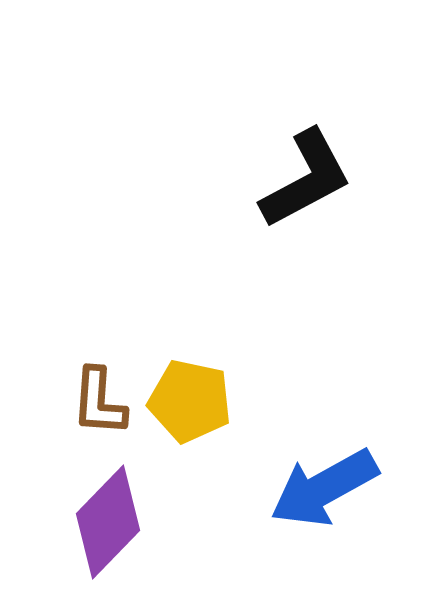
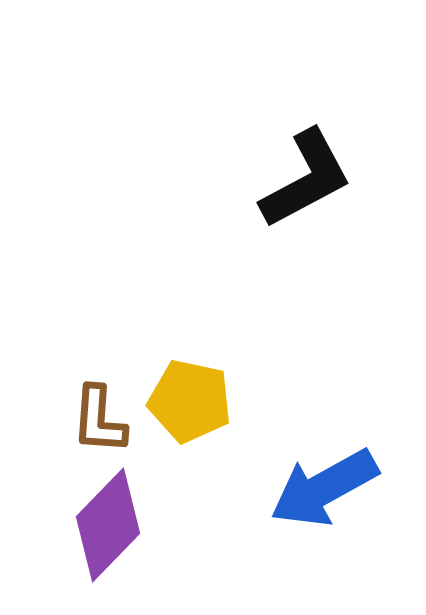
brown L-shape: moved 18 px down
purple diamond: moved 3 px down
